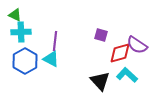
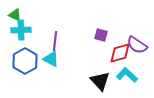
cyan cross: moved 2 px up
